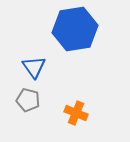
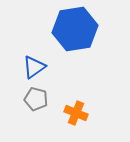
blue triangle: rotated 30 degrees clockwise
gray pentagon: moved 8 px right, 1 px up
